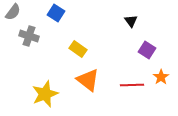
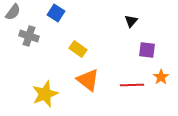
black triangle: rotated 16 degrees clockwise
purple square: rotated 24 degrees counterclockwise
